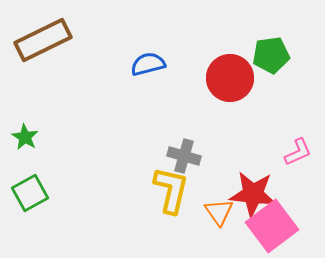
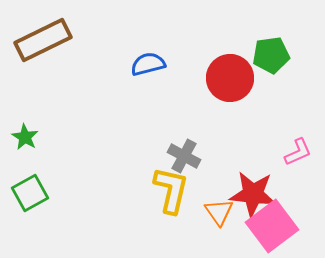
gray cross: rotated 12 degrees clockwise
